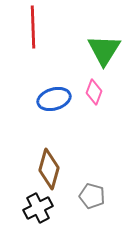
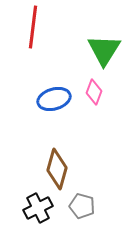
red line: rotated 9 degrees clockwise
brown diamond: moved 8 px right
gray pentagon: moved 10 px left, 10 px down
